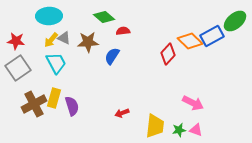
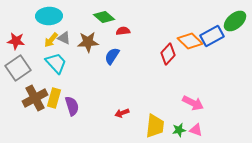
cyan trapezoid: rotated 15 degrees counterclockwise
brown cross: moved 1 px right, 6 px up
